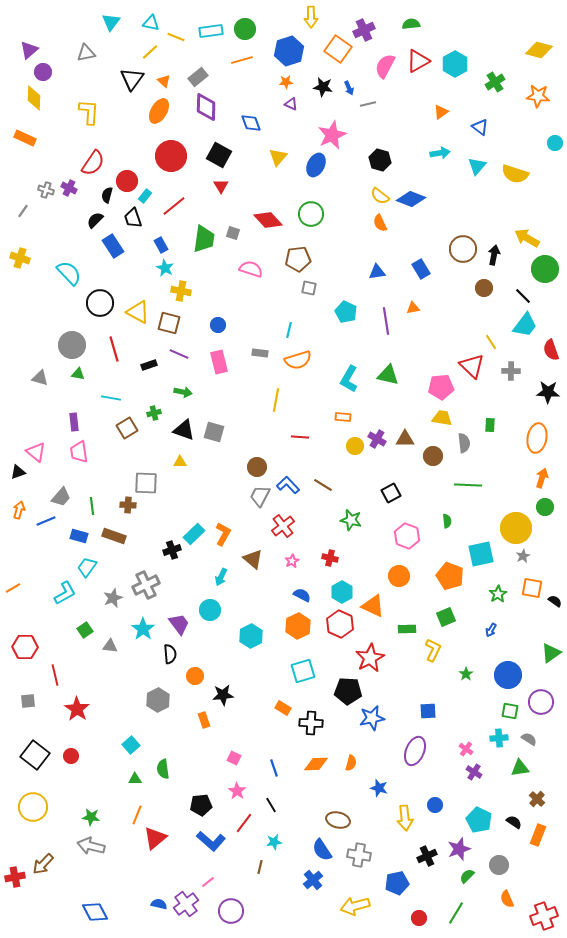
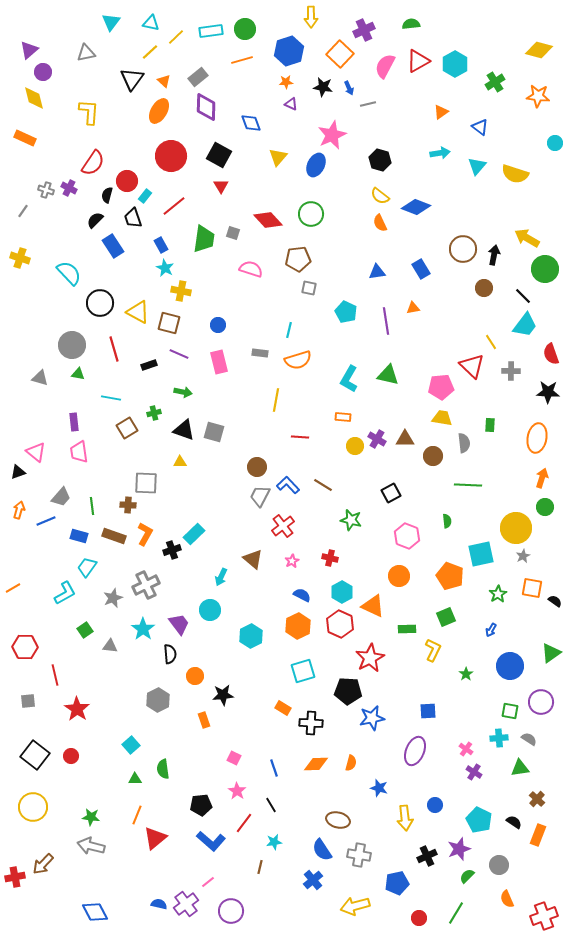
yellow line at (176, 37): rotated 66 degrees counterclockwise
orange square at (338, 49): moved 2 px right, 5 px down; rotated 8 degrees clockwise
yellow diamond at (34, 98): rotated 15 degrees counterclockwise
blue diamond at (411, 199): moved 5 px right, 8 px down
red semicircle at (551, 350): moved 4 px down
orange L-shape at (223, 534): moved 78 px left
blue circle at (508, 675): moved 2 px right, 9 px up
